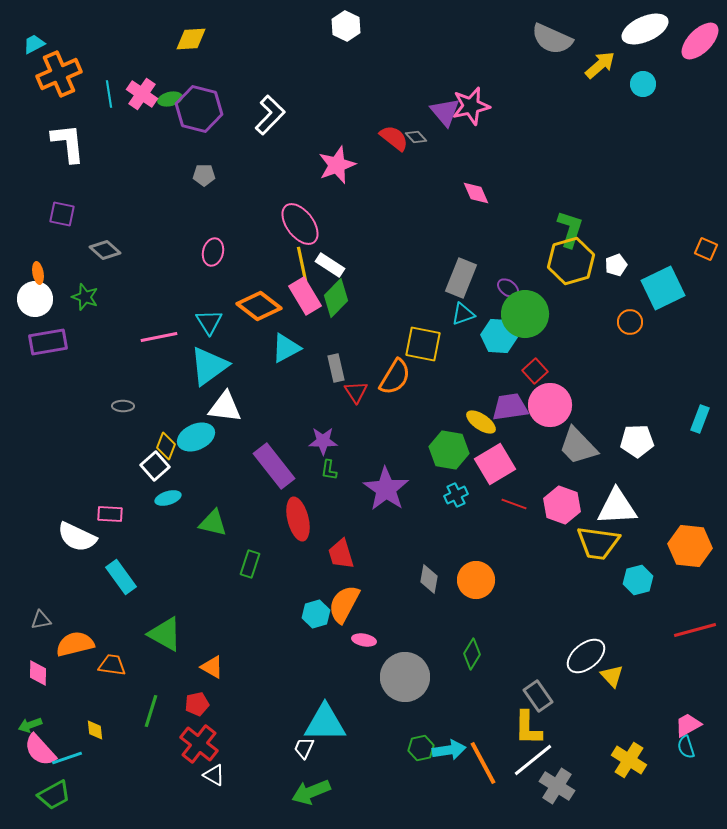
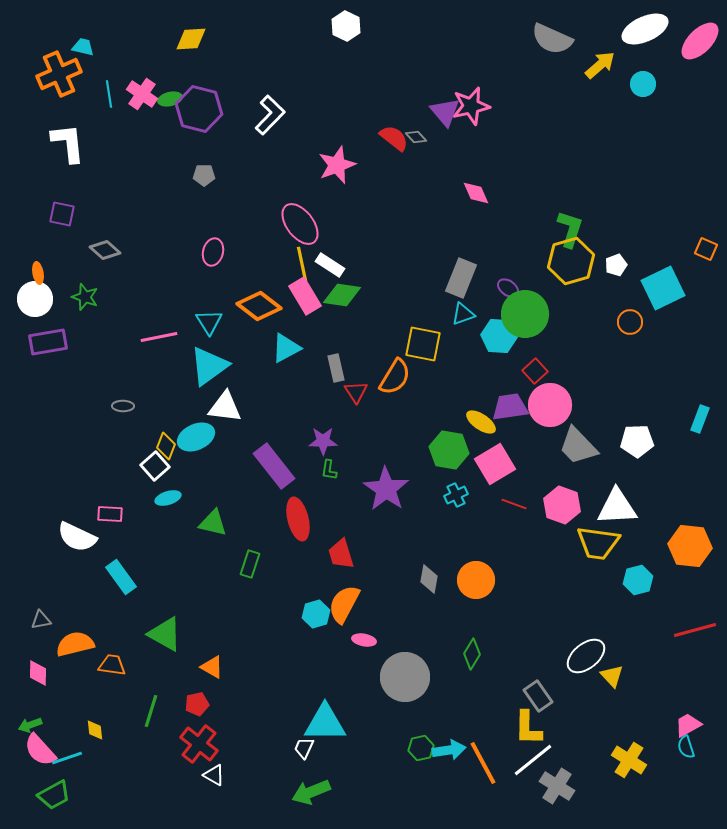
cyan trapezoid at (34, 44): moved 49 px right, 3 px down; rotated 40 degrees clockwise
green diamond at (336, 298): moved 6 px right, 3 px up; rotated 54 degrees clockwise
